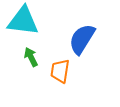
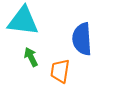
blue semicircle: rotated 36 degrees counterclockwise
